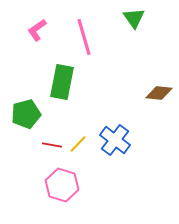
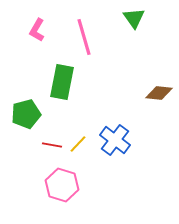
pink L-shape: rotated 25 degrees counterclockwise
